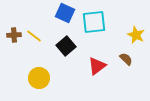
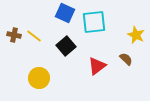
brown cross: rotated 16 degrees clockwise
